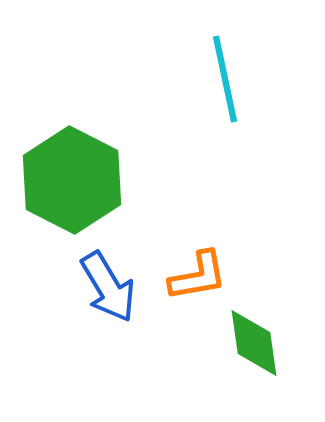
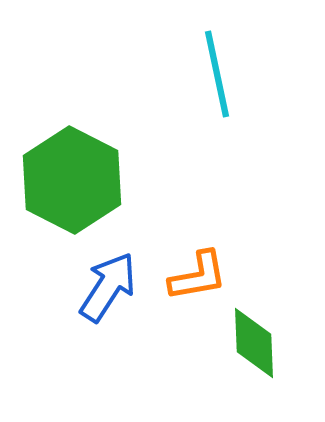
cyan line: moved 8 px left, 5 px up
blue arrow: rotated 116 degrees counterclockwise
green diamond: rotated 6 degrees clockwise
